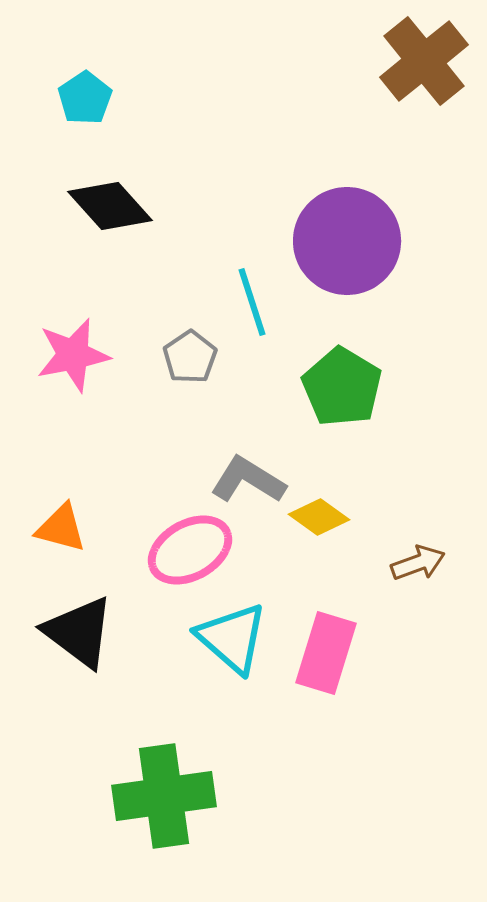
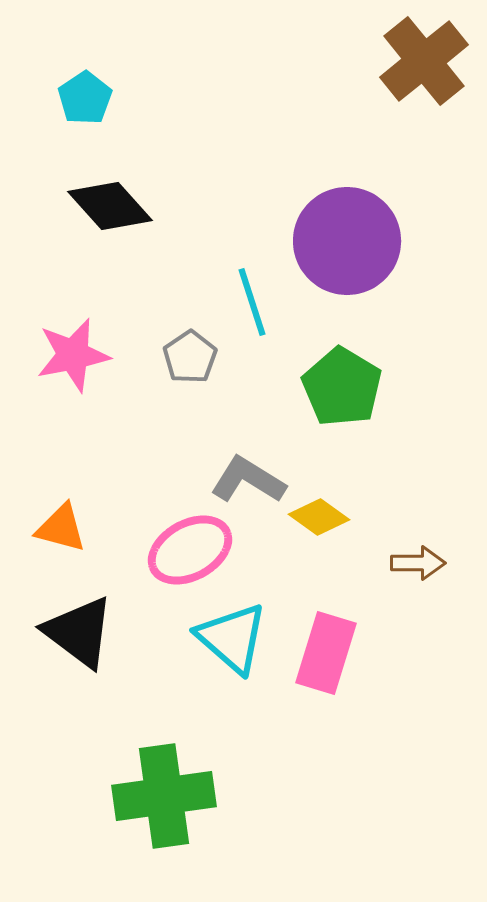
brown arrow: rotated 20 degrees clockwise
